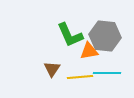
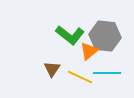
green L-shape: rotated 28 degrees counterclockwise
orange triangle: rotated 30 degrees counterclockwise
yellow line: rotated 30 degrees clockwise
